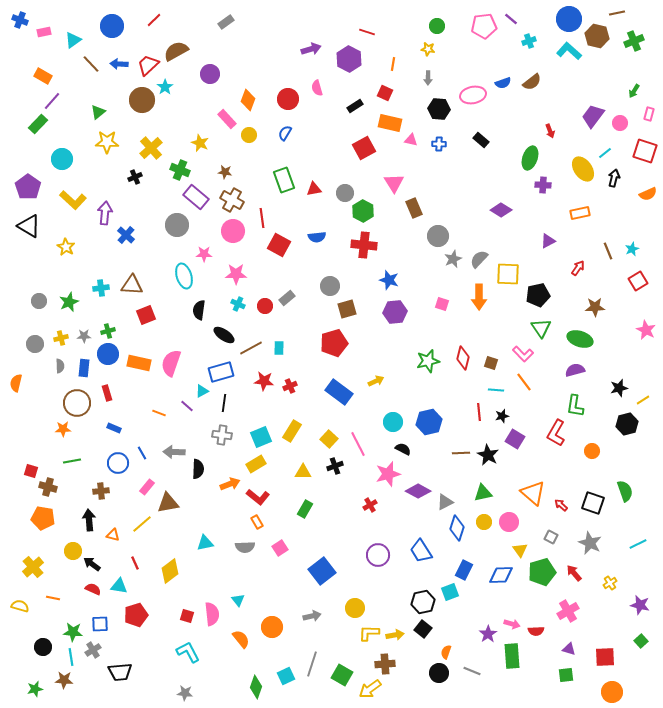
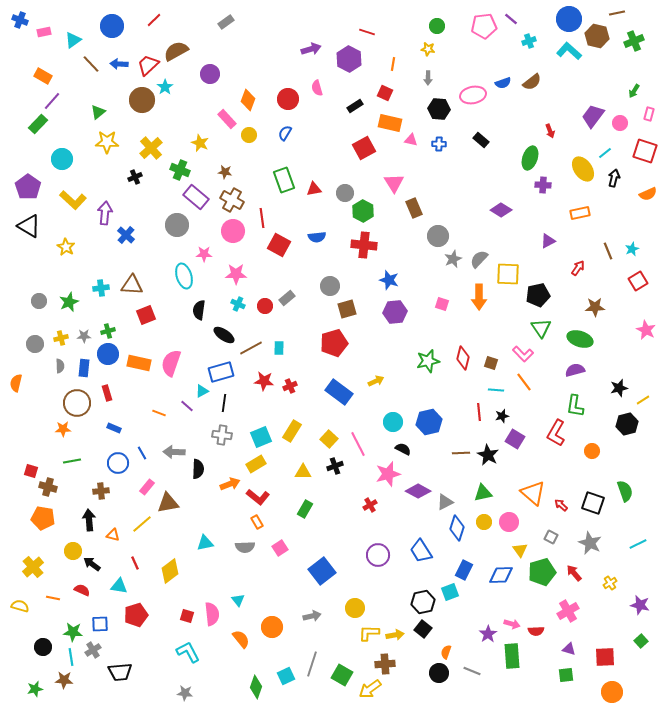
red semicircle at (93, 589): moved 11 px left, 1 px down
